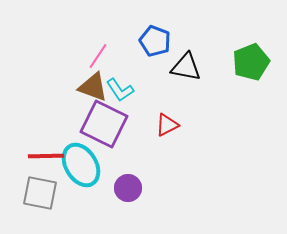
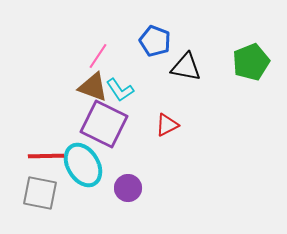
cyan ellipse: moved 2 px right
